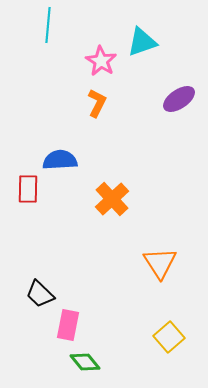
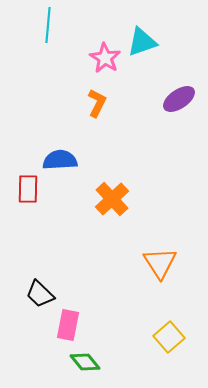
pink star: moved 4 px right, 3 px up
